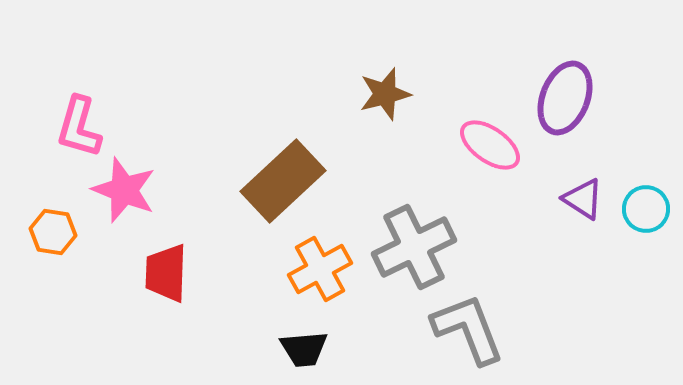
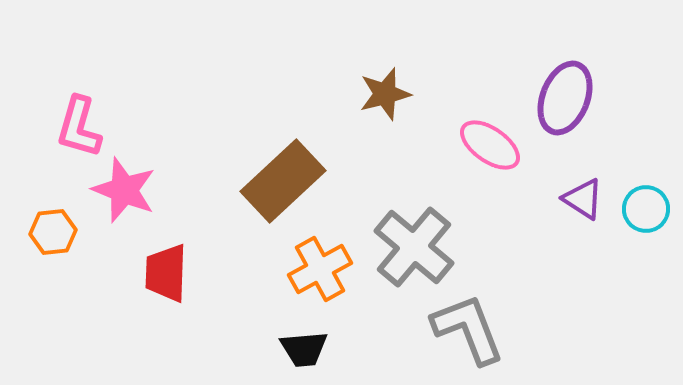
orange hexagon: rotated 15 degrees counterclockwise
gray cross: rotated 24 degrees counterclockwise
